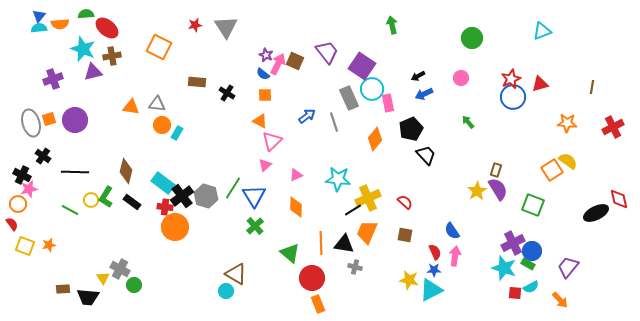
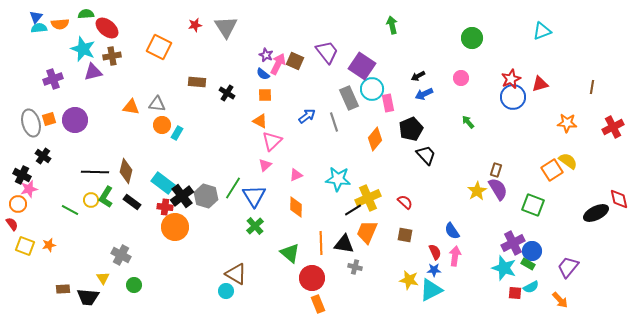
blue triangle at (39, 16): moved 3 px left, 1 px down
black line at (75, 172): moved 20 px right
gray cross at (120, 269): moved 1 px right, 14 px up
